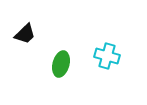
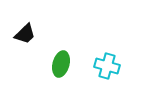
cyan cross: moved 10 px down
